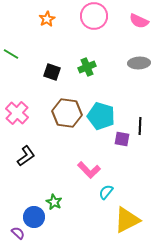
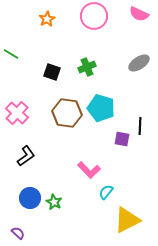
pink semicircle: moved 7 px up
gray ellipse: rotated 30 degrees counterclockwise
cyan pentagon: moved 8 px up
blue circle: moved 4 px left, 19 px up
